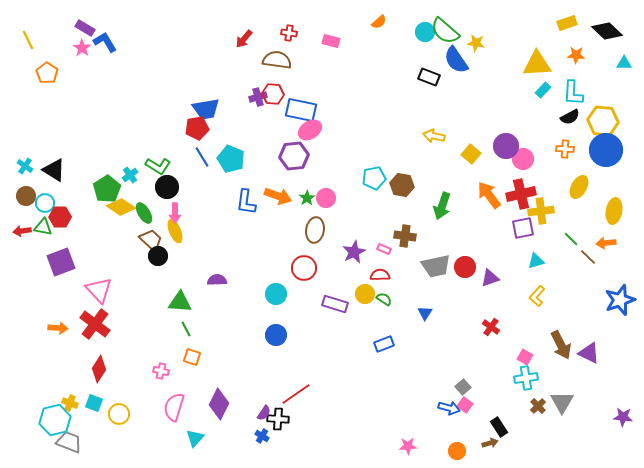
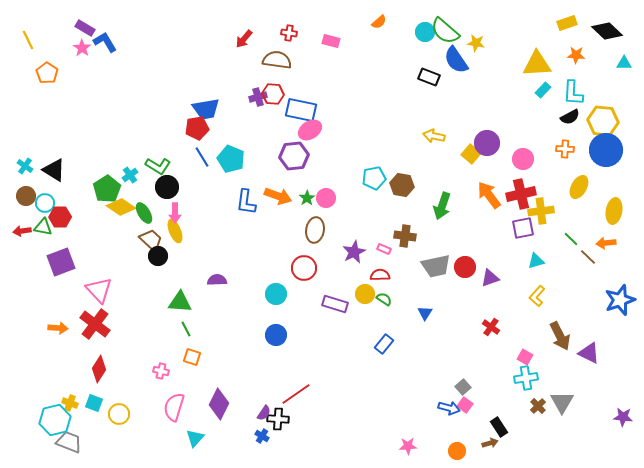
purple circle at (506, 146): moved 19 px left, 3 px up
blue rectangle at (384, 344): rotated 30 degrees counterclockwise
brown arrow at (561, 345): moved 1 px left, 9 px up
